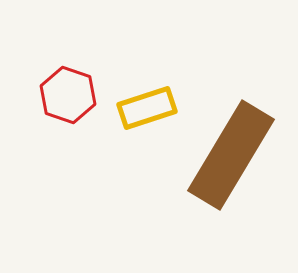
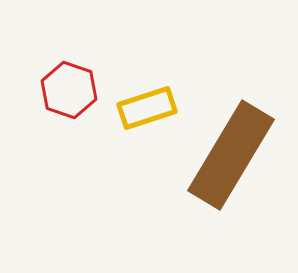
red hexagon: moved 1 px right, 5 px up
